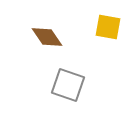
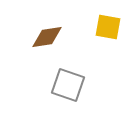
brown diamond: rotated 64 degrees counterclockwise
